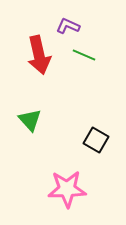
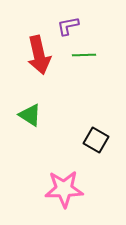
purple L-shape: rotated 35 degrees counterclockwise
green line: rotated 25 degrees counterclockwise
green triangle: moved 5 px up; rotated 15 degrees counterclockwise
pink star: moved 3 px left
